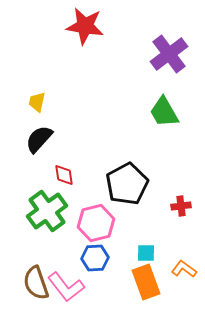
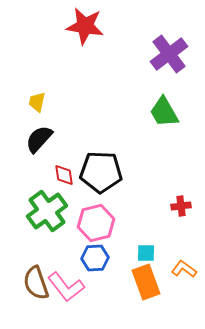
black pentagon: moved 26 px left, 12 px up; rotated 30 degrees clockwise
